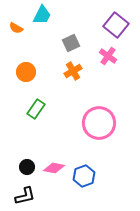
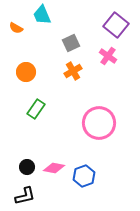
cyan trapezoid: rotated 130 degrees clockwise
